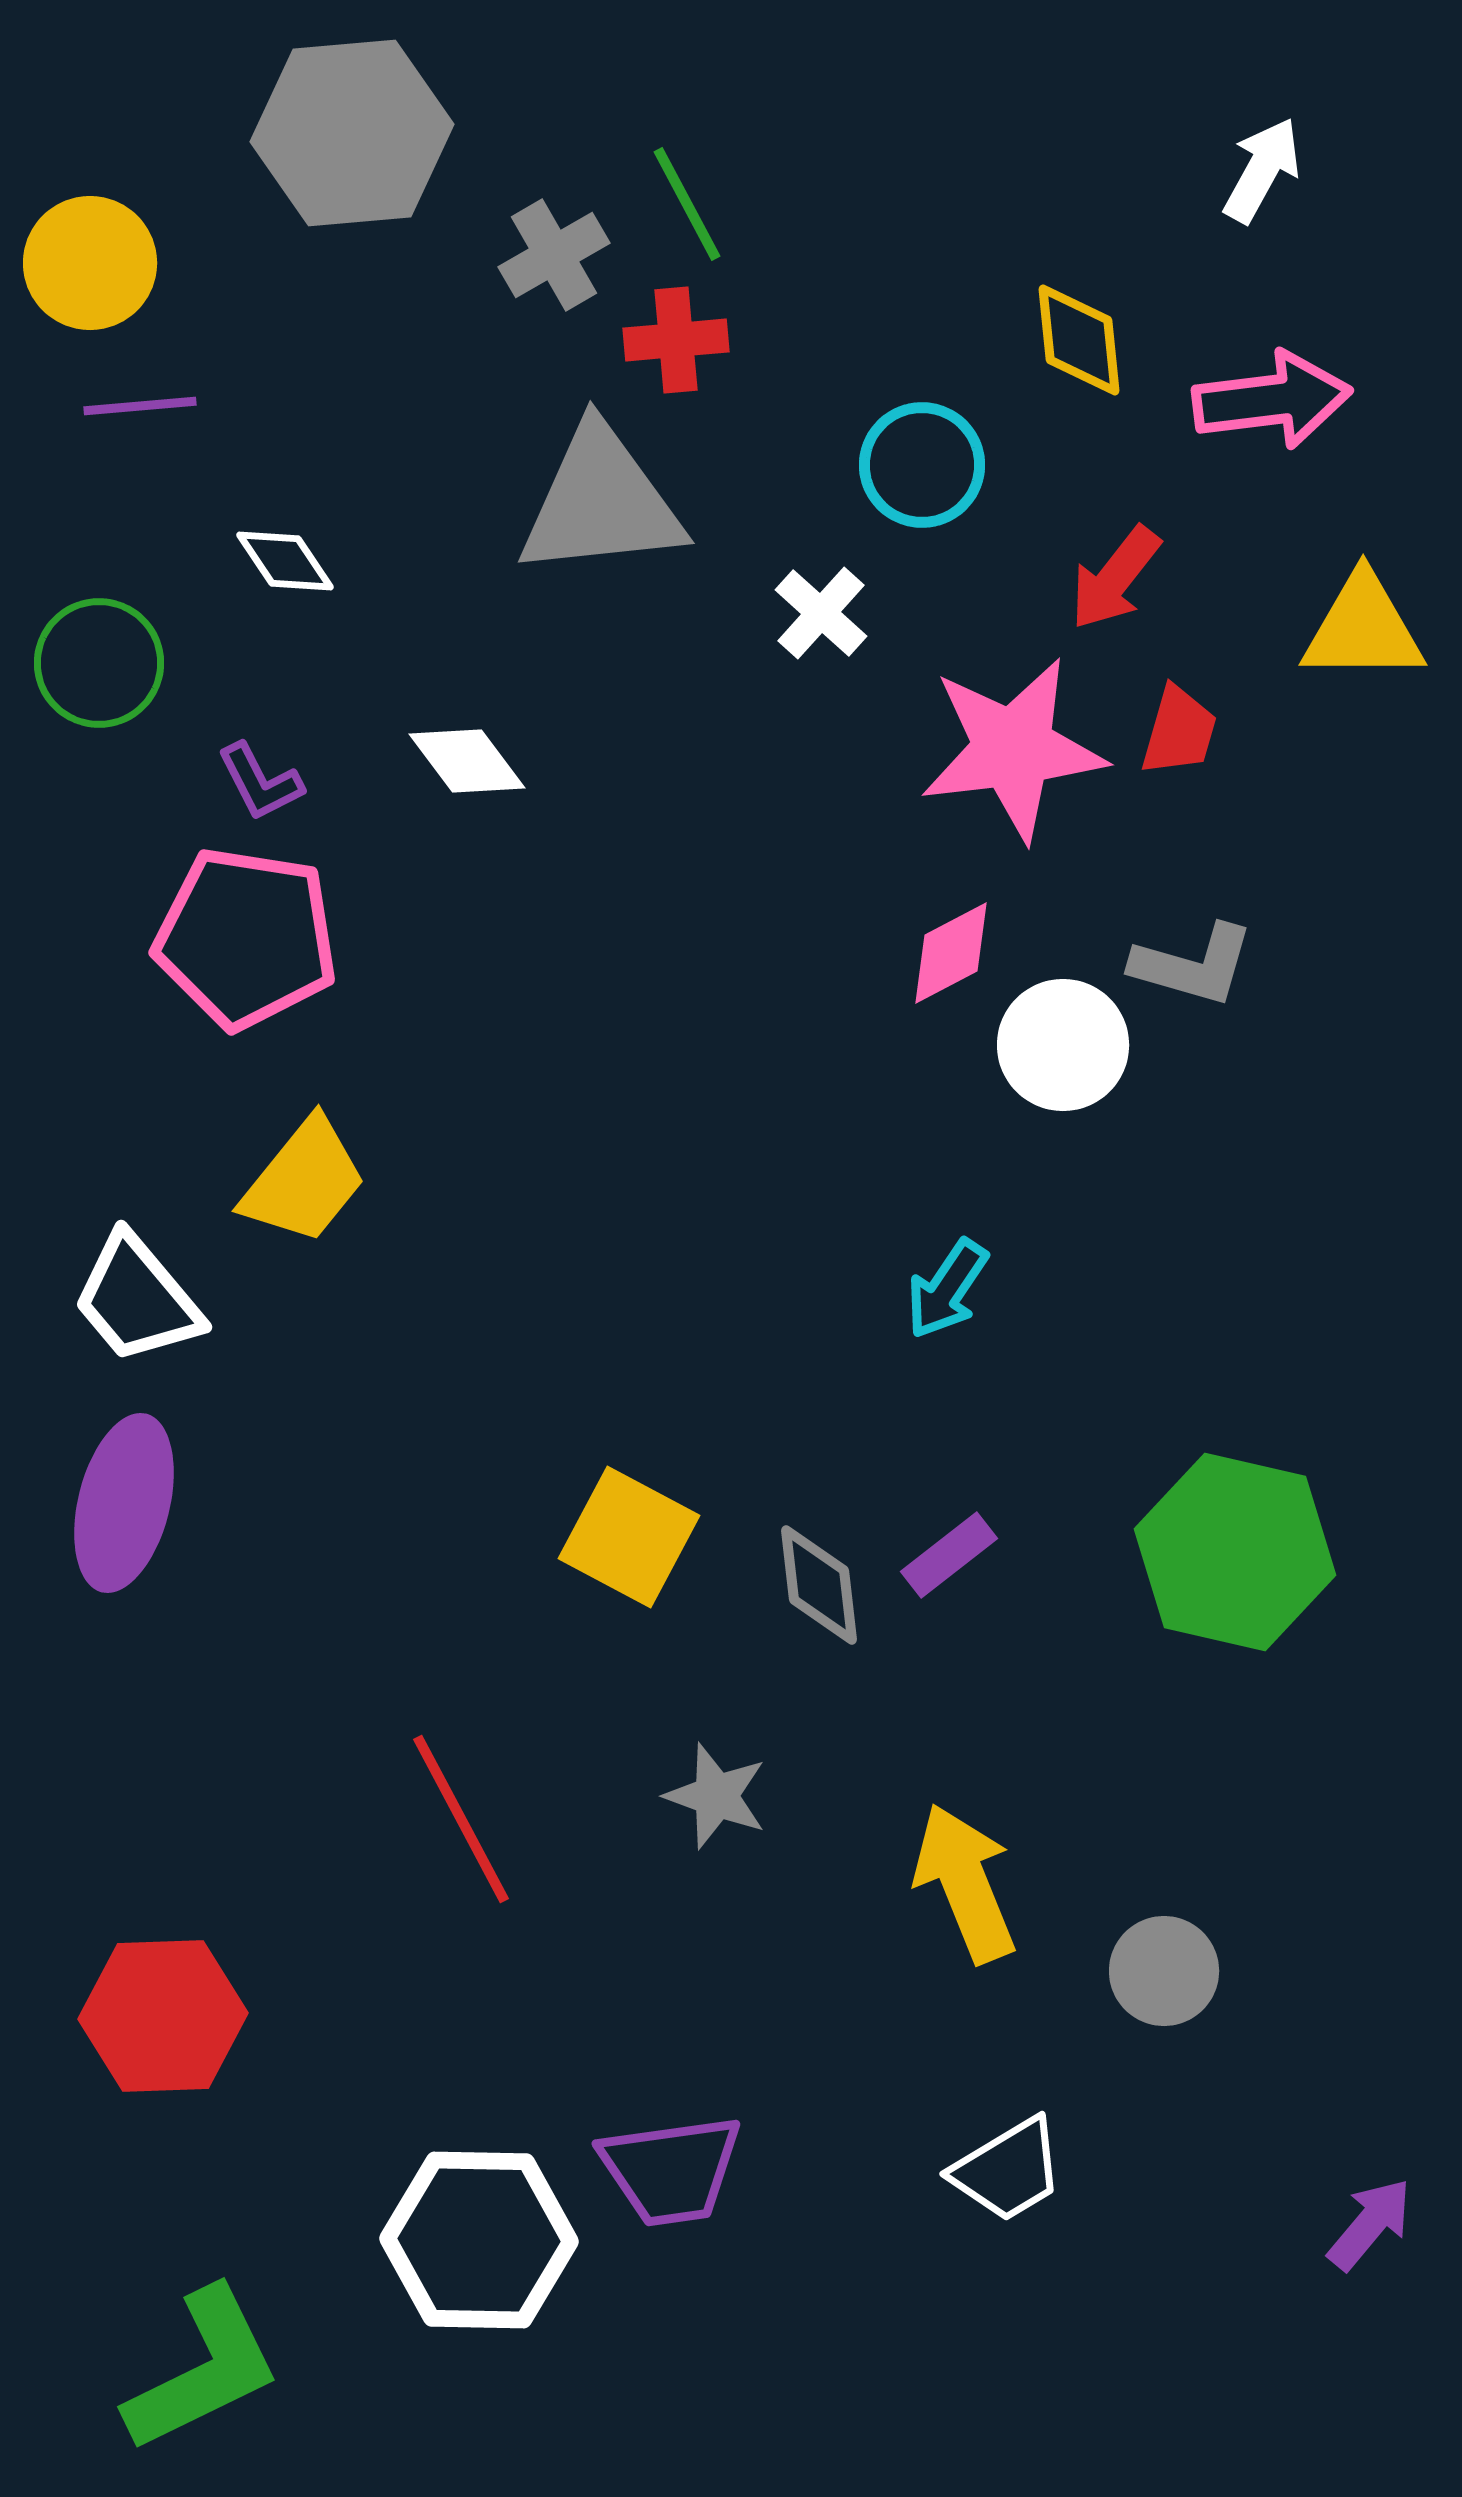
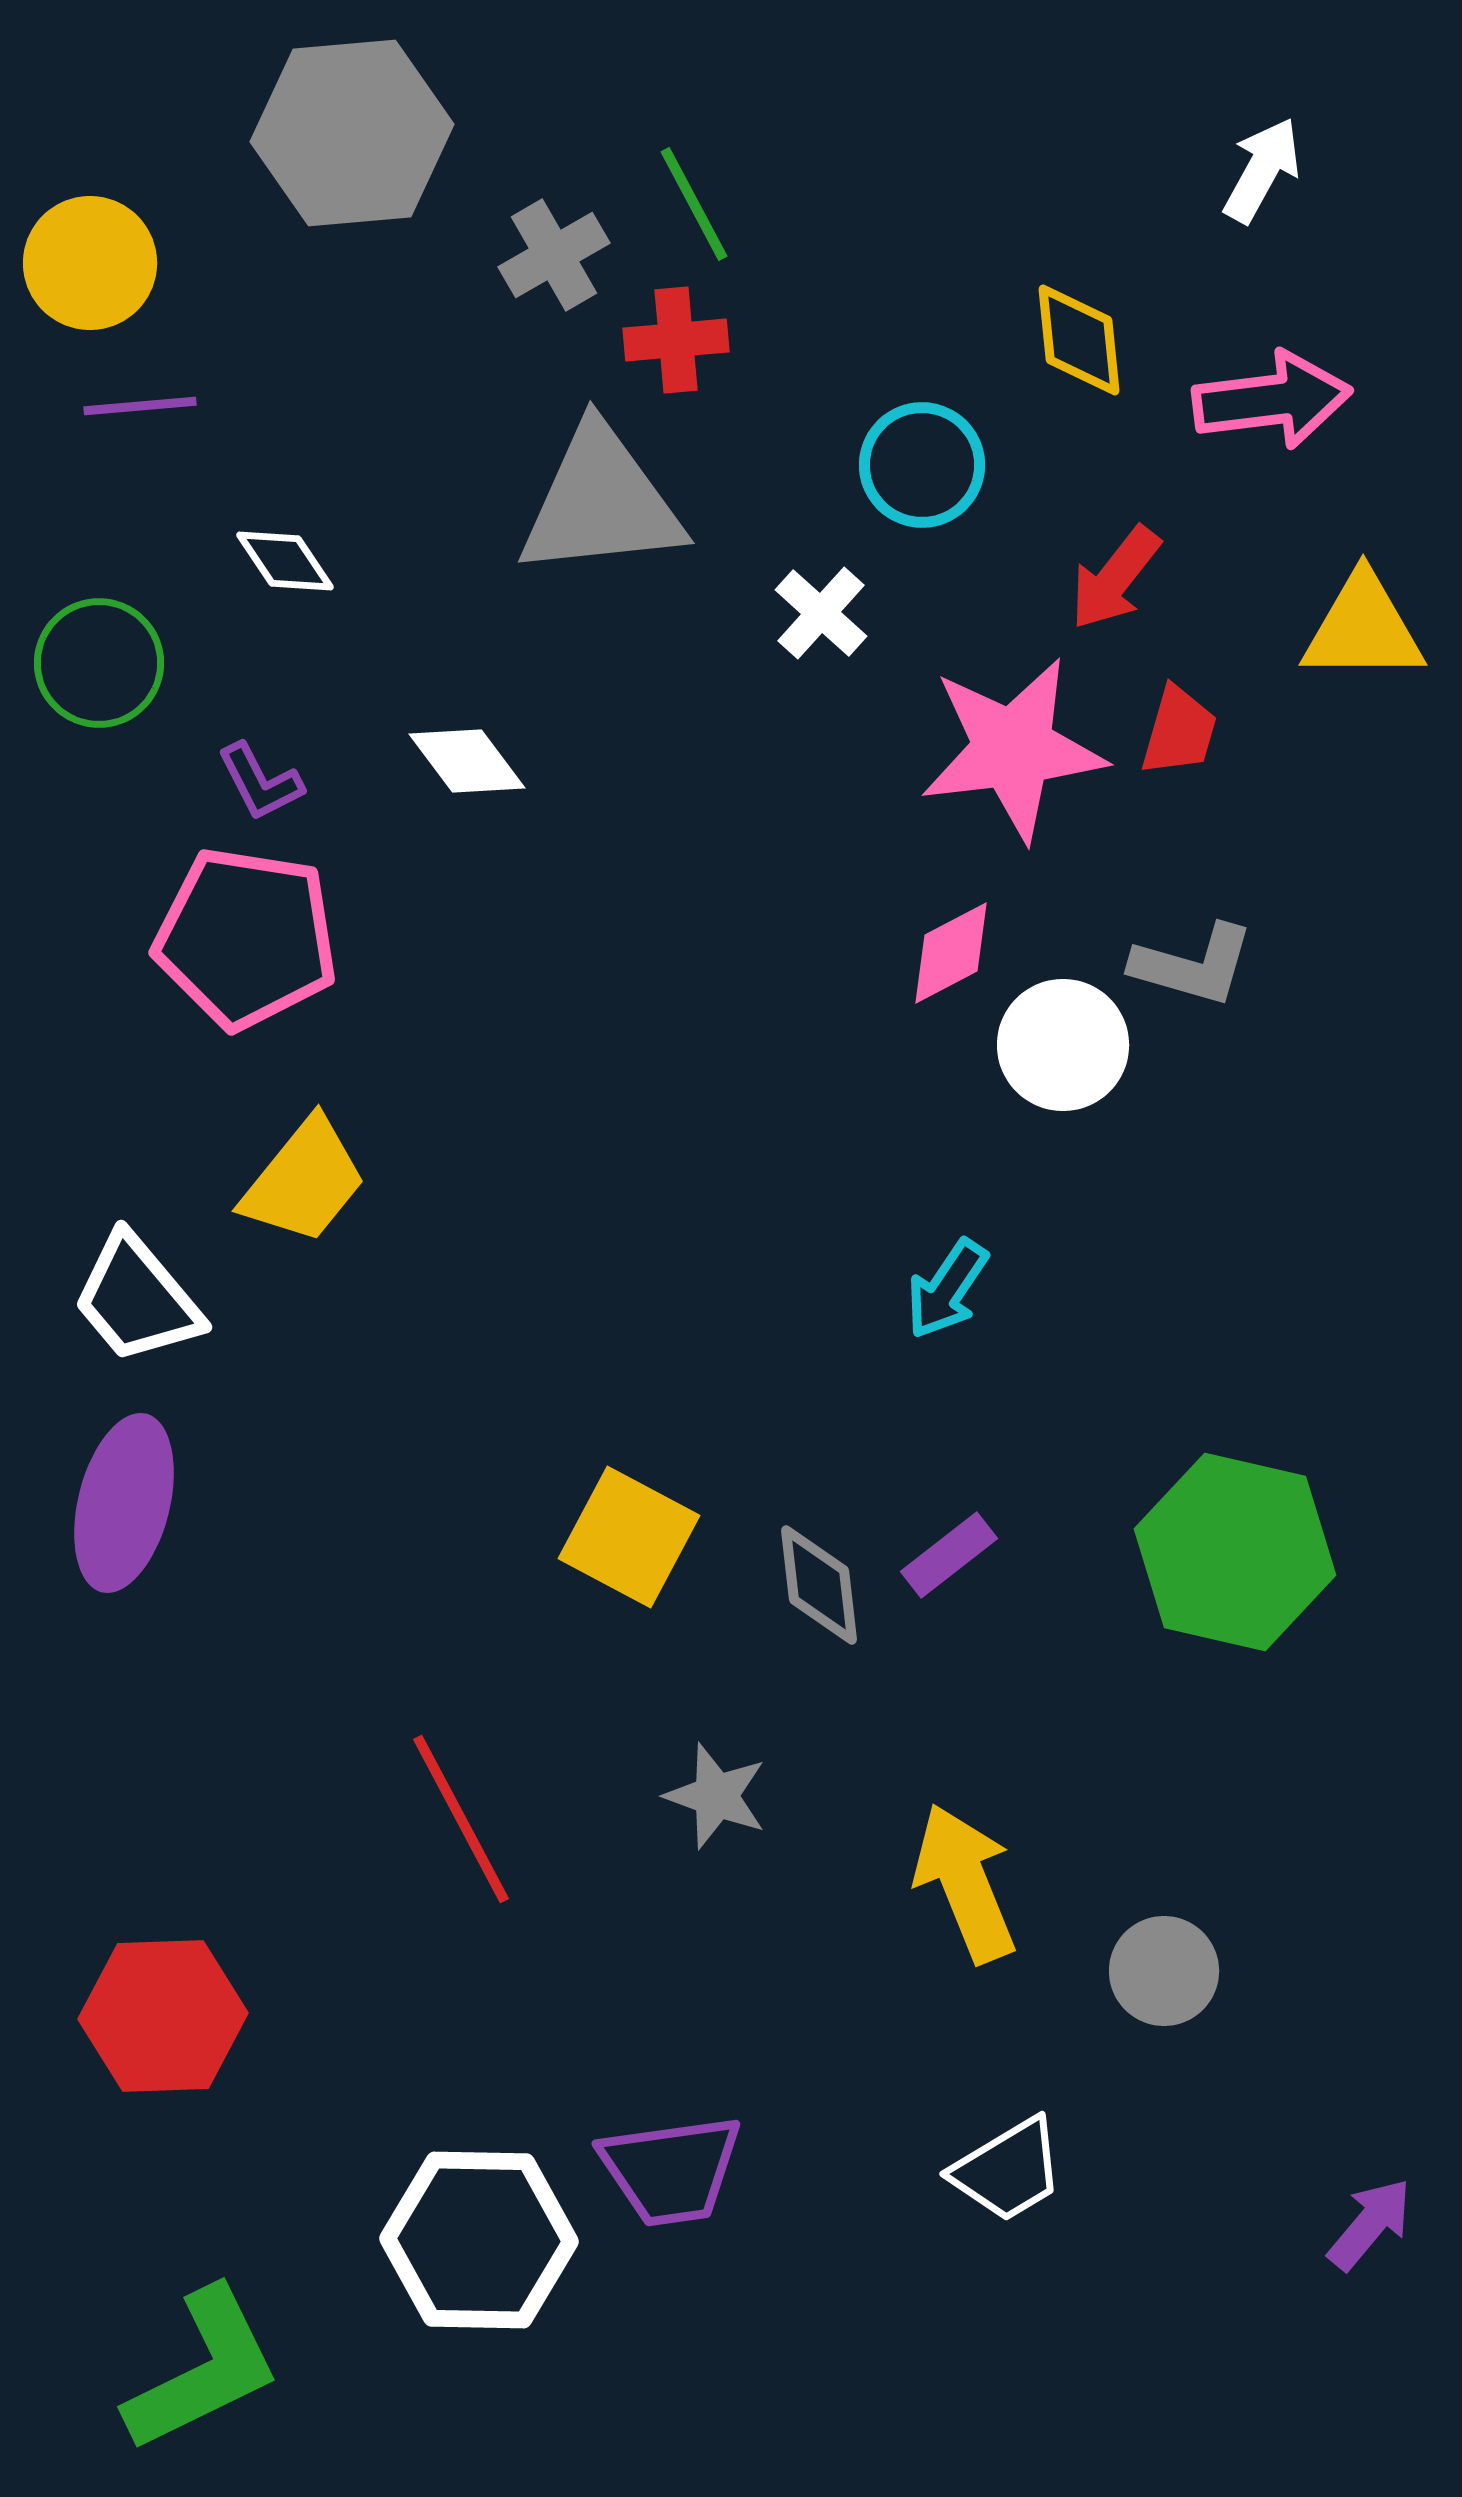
green line at (687, 204): moved 7 px right
